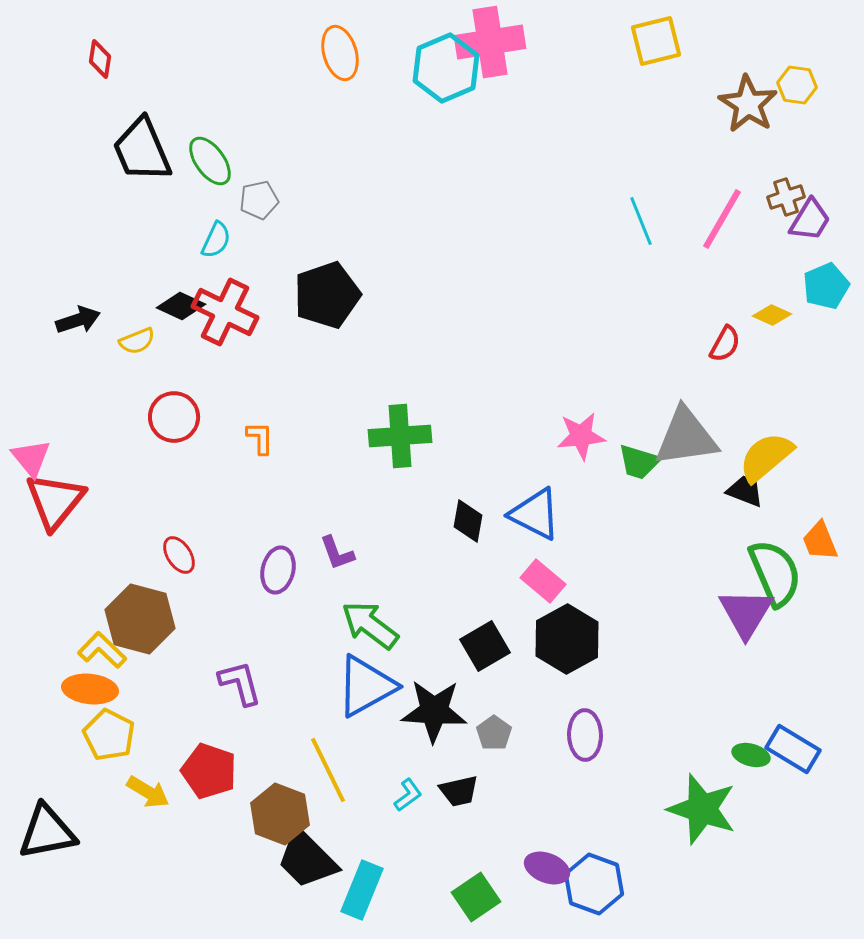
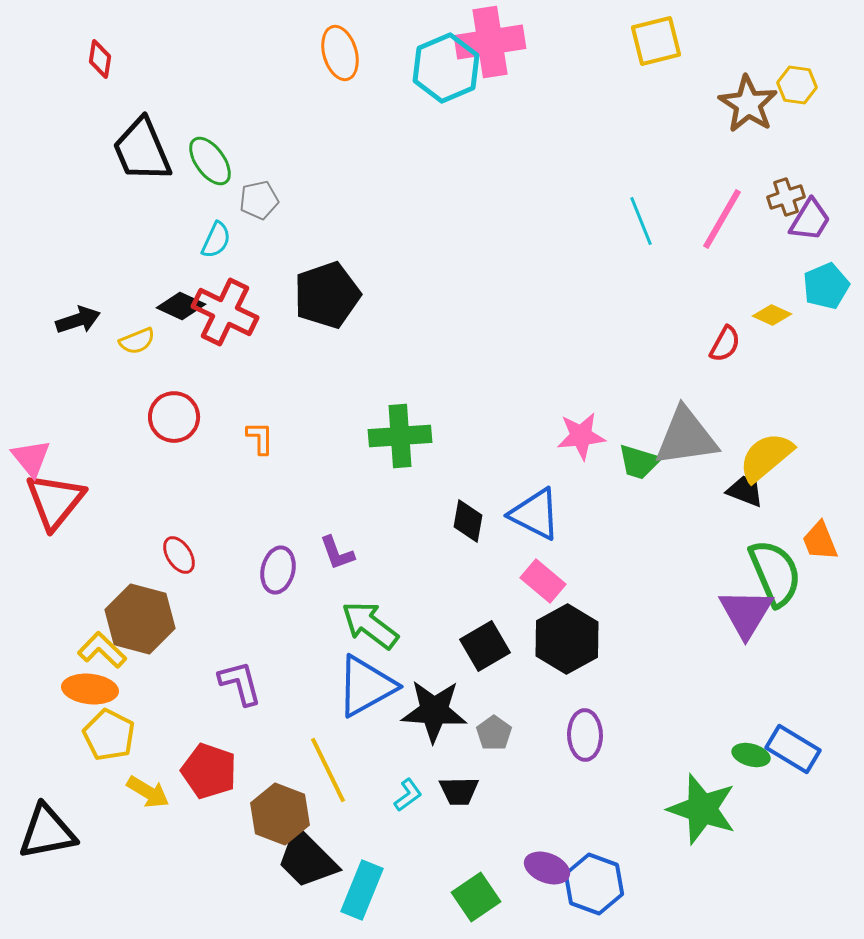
black trapezoid at (459, 791): rotated 12 degrees clockwise
